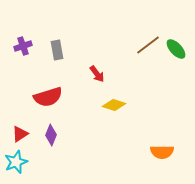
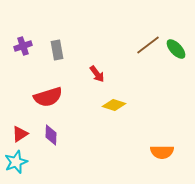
purple diamond: rotated 20 degrees counterclockwise
